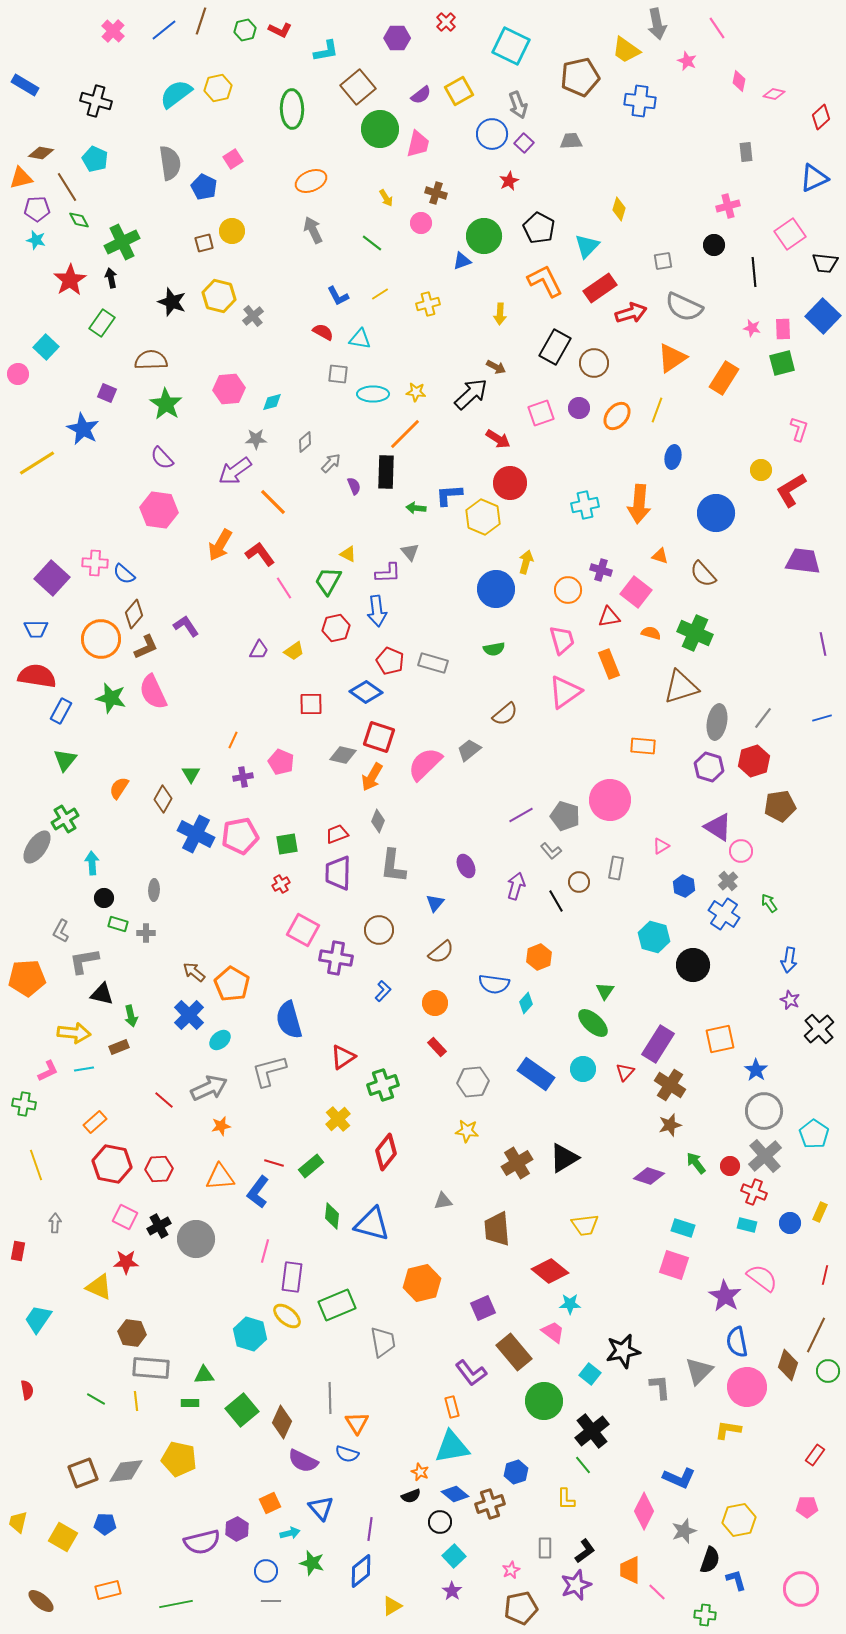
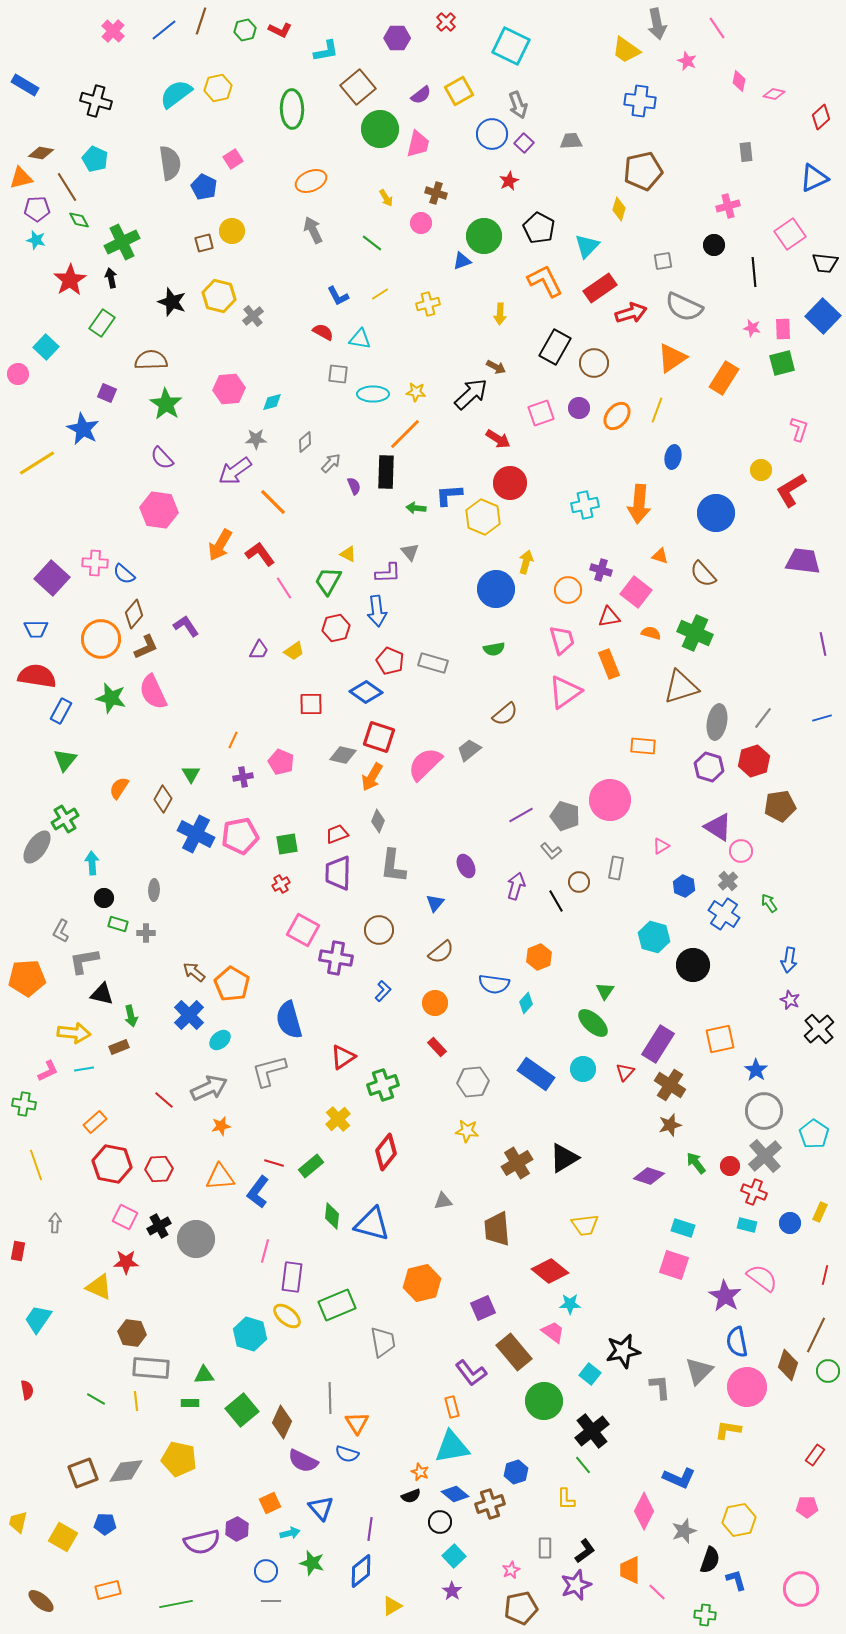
brown pentagon at (580, 77): moved 63 px right, 94 px down
